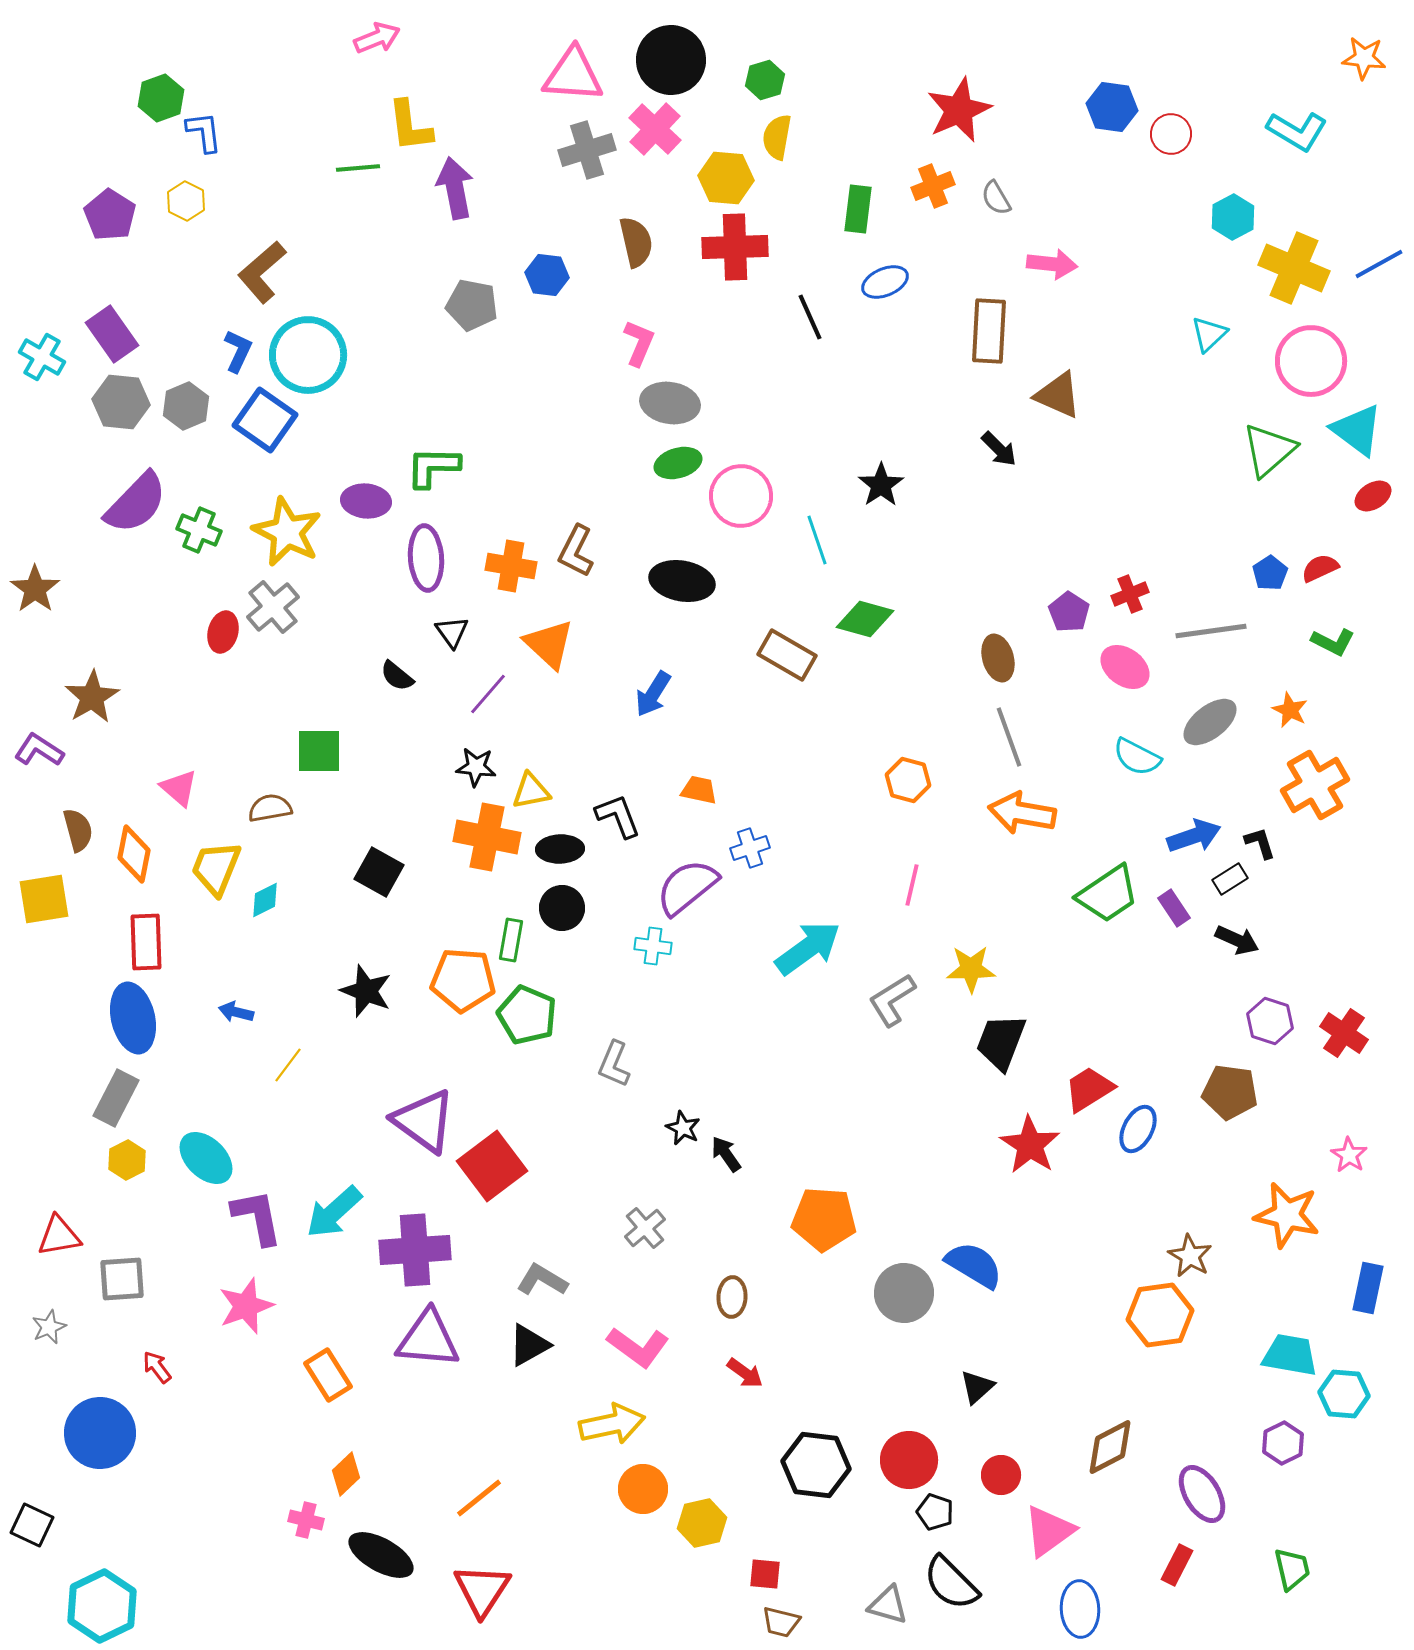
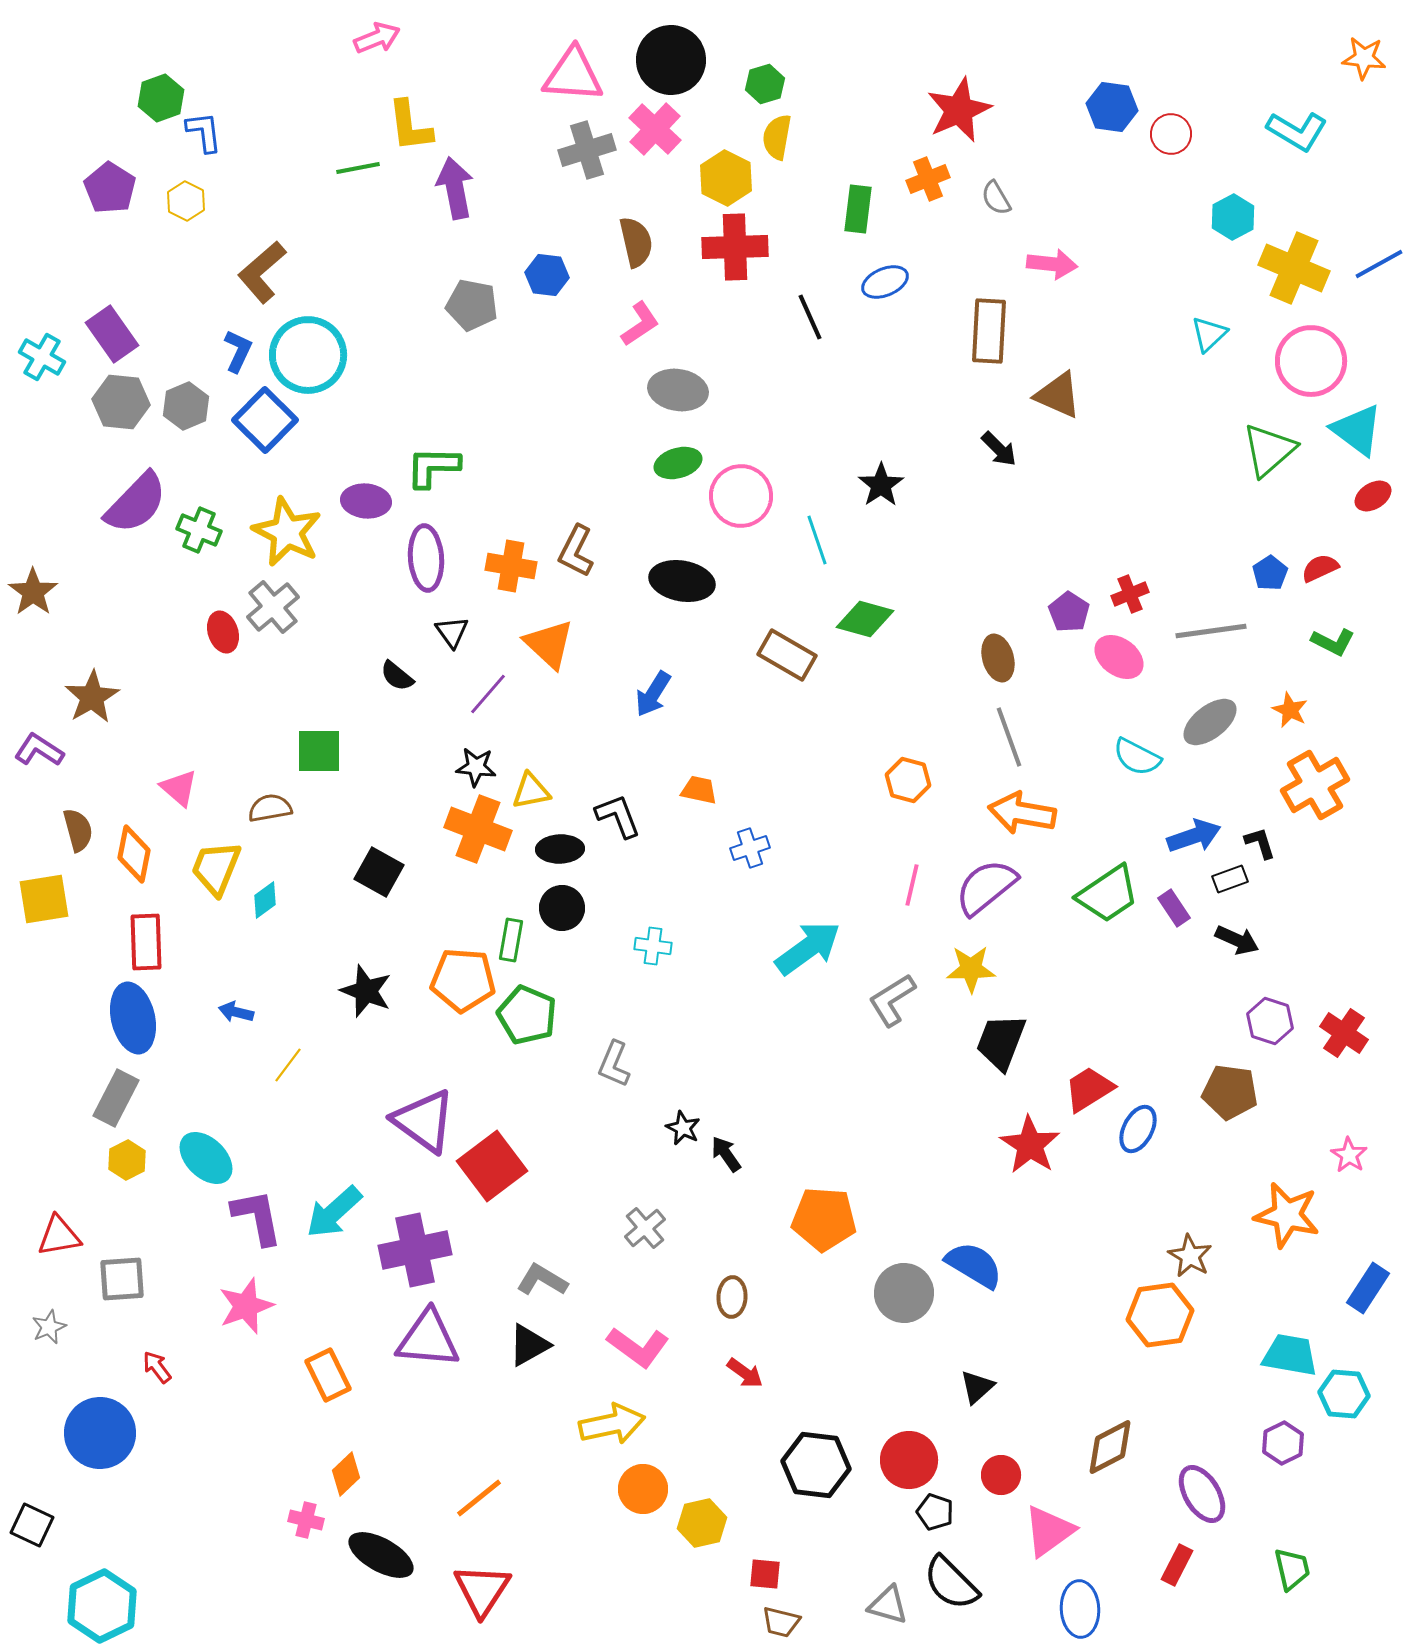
green hexagon at (765, 80): moved 4 px down
green line at (358, 168): rotated 6 degrees counterclockwise
yellow hexagon at (726, 178): rotated 22 degrees clockwise
orange cross at (933, 186): moved 5 px left, 7 px up
purple pentagon at (110, 215): moved 27 px up
pink L-shape at (639, 343): moved 1 px right, 19 px up; rotated 33 degrees clockwise
gray ellipse at (670, 403): moved 8 px right, 13 px up
blue square at (265, 420): rotated 10 degrees clockwise
brown star at (35, 589): moved 2 px left, 3 px down
red ellipse at (223, 632): rotated 33 degrees counterclockwise
pink ellipse at (1125, 667): moved 6 px left, 10 px up
orange cross at (487, 837): moved 9 px left, 8 px up; rotated 10 degrees clockwise
black rectangle at (1230, 879): rotated 12 degrees clockwise
purple semicircle at (687, 887): moved 299 px right
cyan diamond at (265, 900): rotated 9 degrees counterclockwise
purple cross at (415, 1250): rotated 8 degrees counterclockwise
blue rectangle at (1368, 1288): rotated 21 degrees clockwise
orange rectangle at (328, 1375): rotated 6 degrees clockwise
